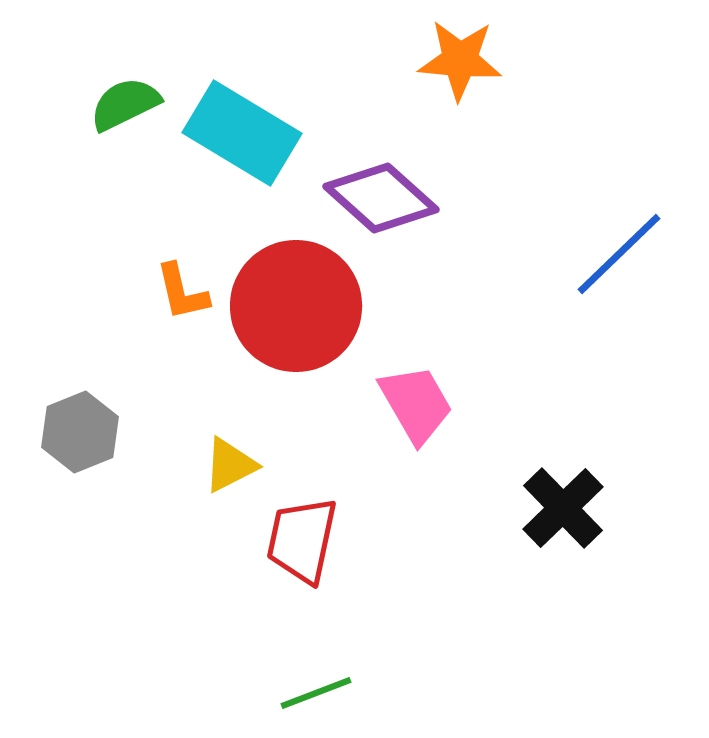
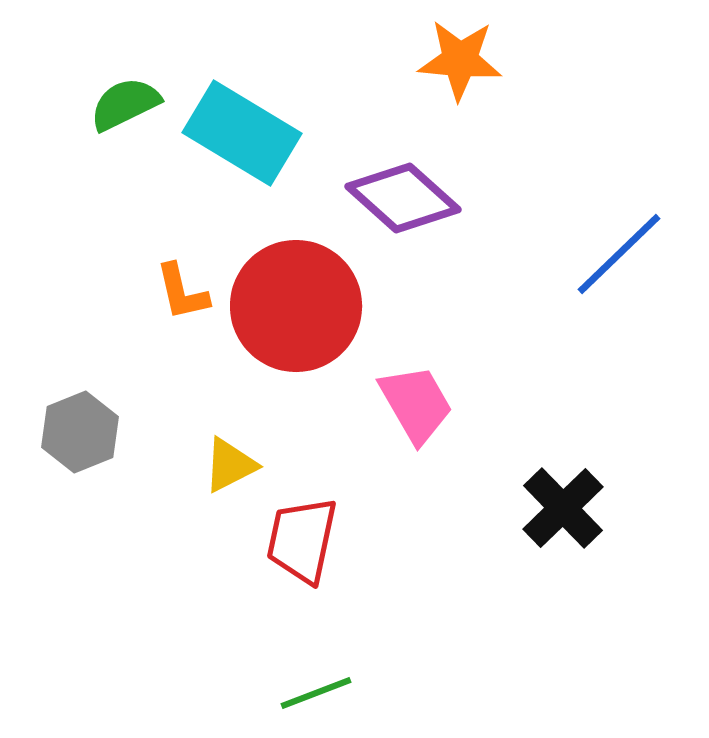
purple diamond: moved 22 px right
